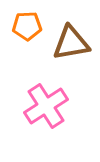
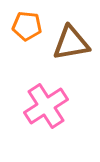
orange pentagon: rotated 8 degrees clockwise
